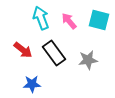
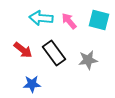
cyan arrow: rotated 65 degrees counterclockwise
